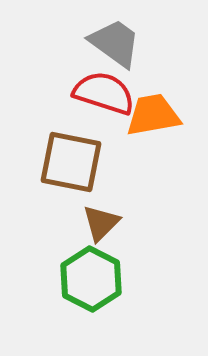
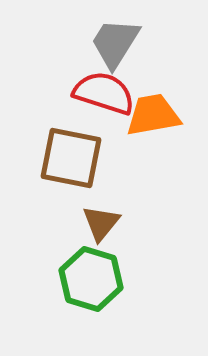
gray trapezoid: rotated 94 degrees counterclockwise
brown square: moved 4 px up
brown triangle: rotated 6 degrees counterclockwise
green hexagon: rotated 10 degrees counterclockwise
